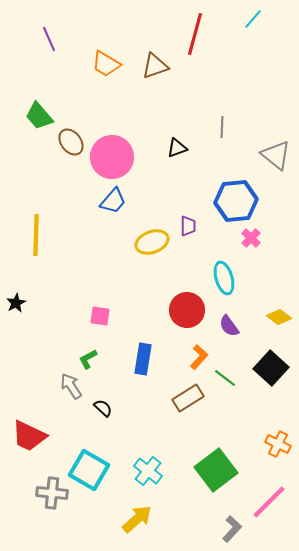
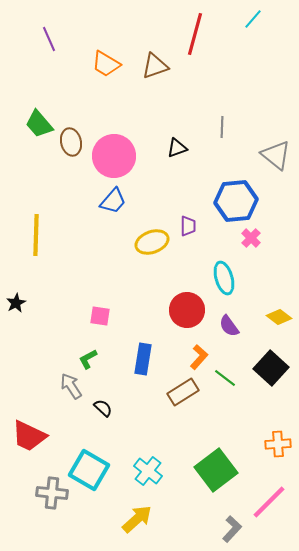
green trapezoid: moved 8 px down
brown ellipse: rotated 24 degrees clockwise
pink circle: moved 2 px right, 1 px up
brown rectangle: moved 5 px left, 6 px up
orange cross: rotated 30 degrees counterclockwise
